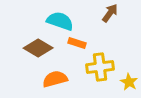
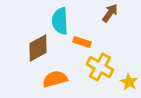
cyan semicircle: rotated 112 degrees counterclockwise
orange rectangle: moved 5 px right, 1 px up
brown diamond: rotated 60 degrees counterclockwise
yellow cross: rotated 36 degrees clockwise
